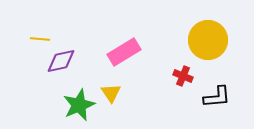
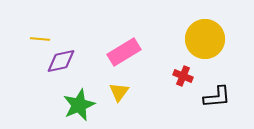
yellow circle: moved 3 px left, 1 px up
yellow triangle: moved 8 px right, 1 px up; rotated 10 degrees clockwise
